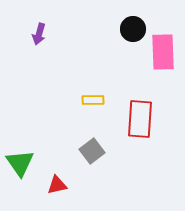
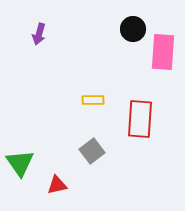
pink rectangle: rotated 6 degrees clockwise
